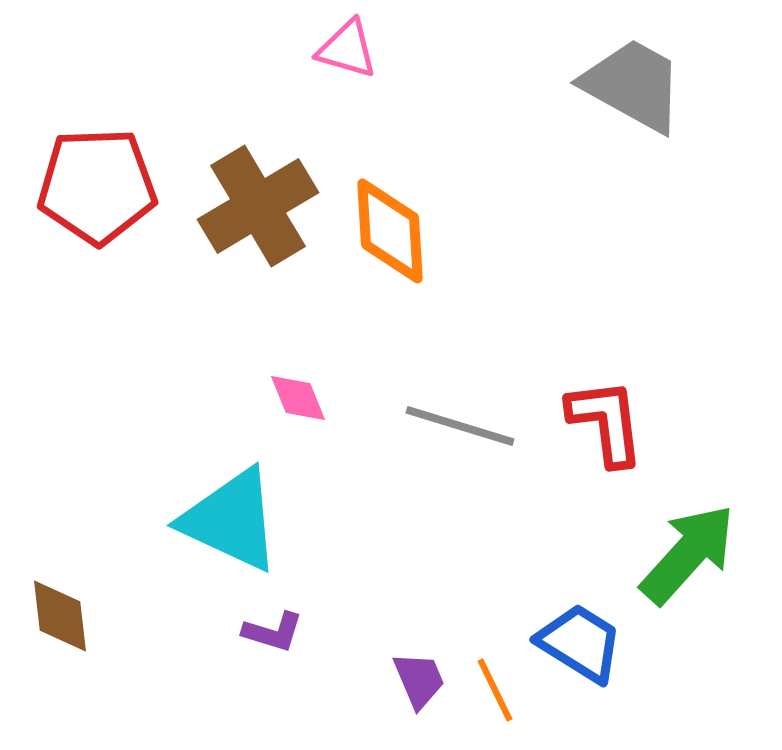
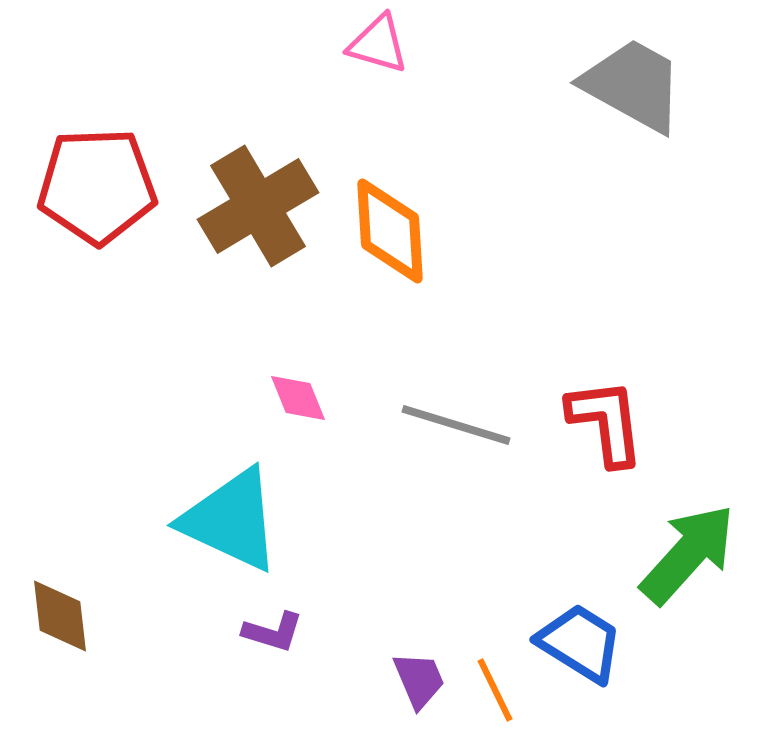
pink triangle: moved 31 px right, 5 px up
gray line: moved 4 px left, 1 px up
